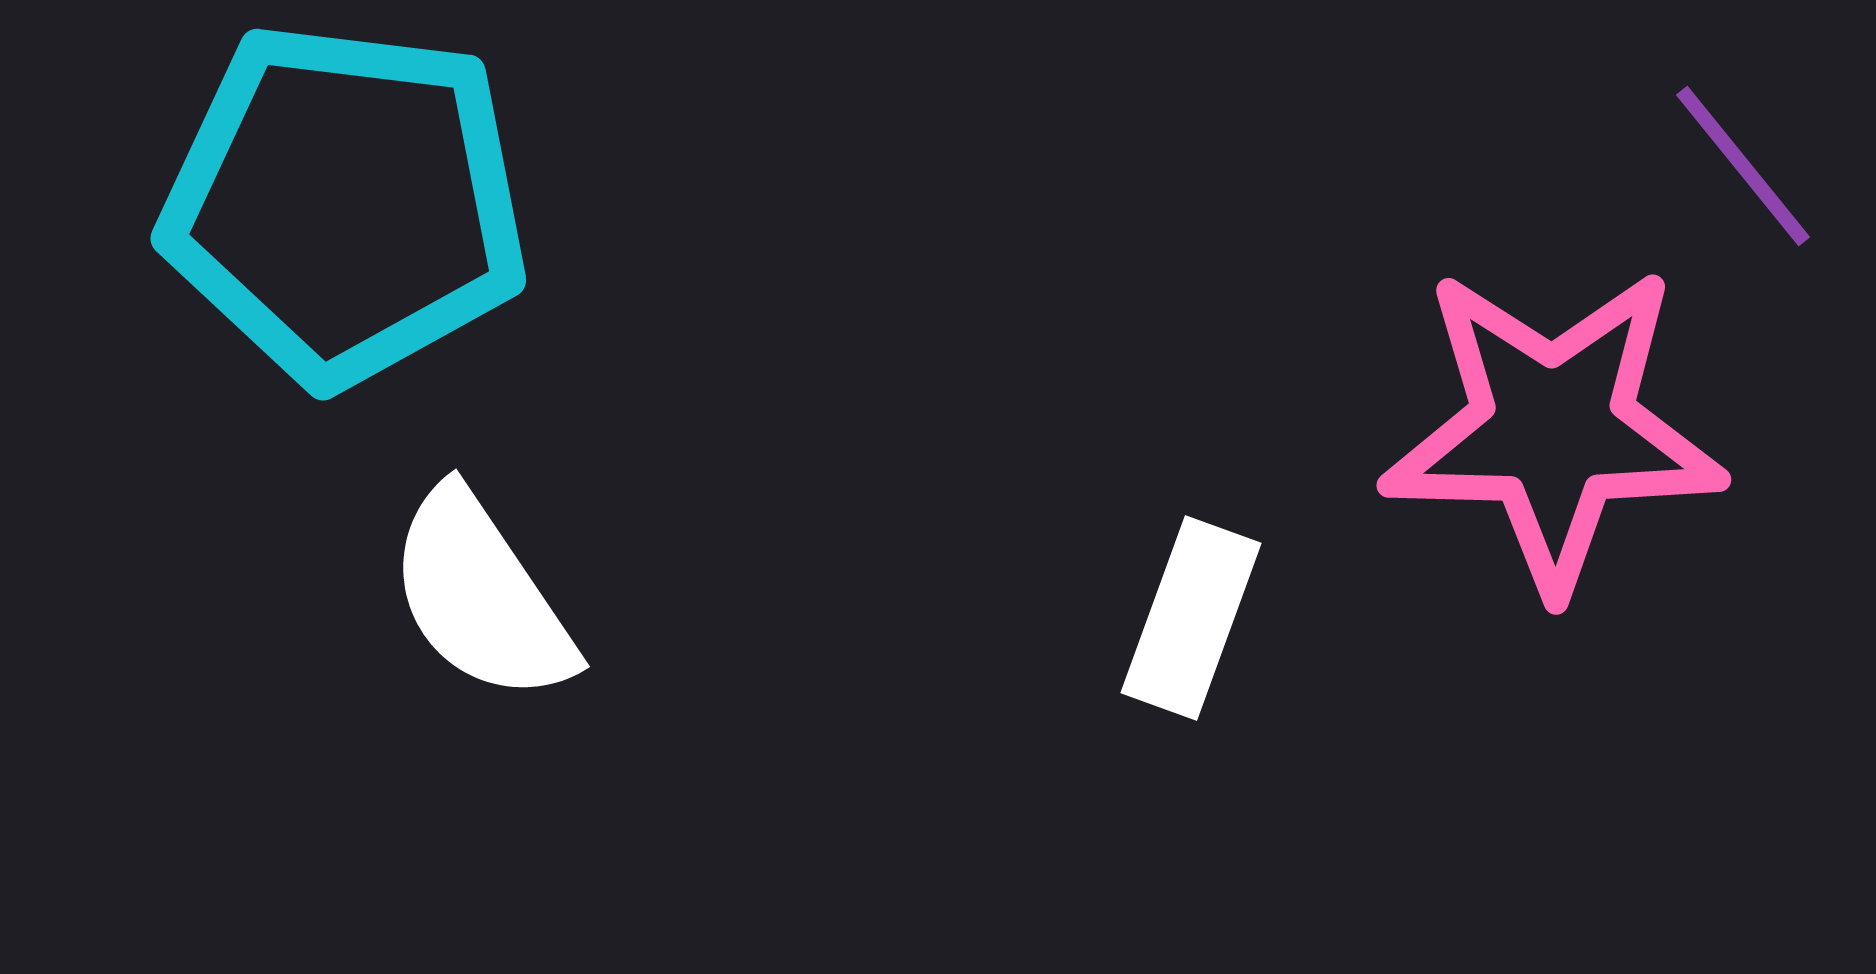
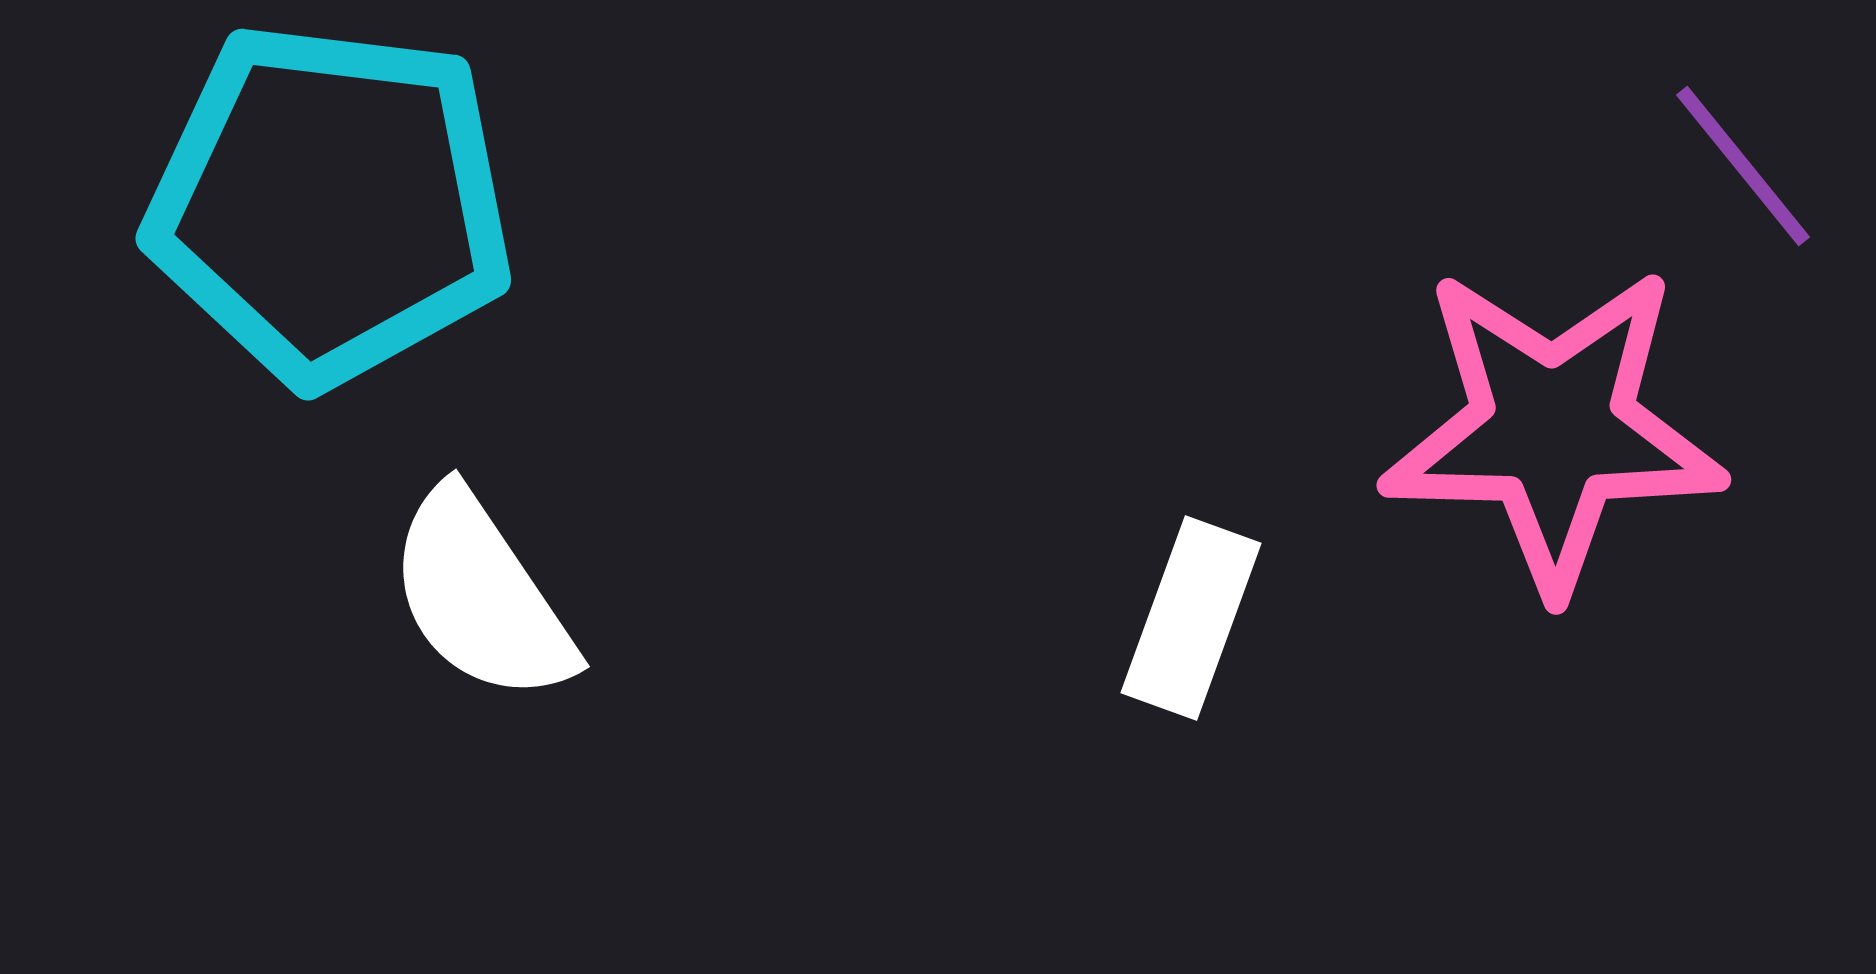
cyan pentagon: moved 15 px left
